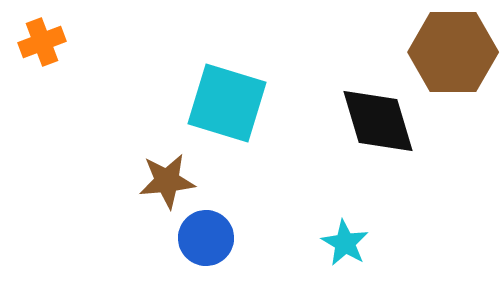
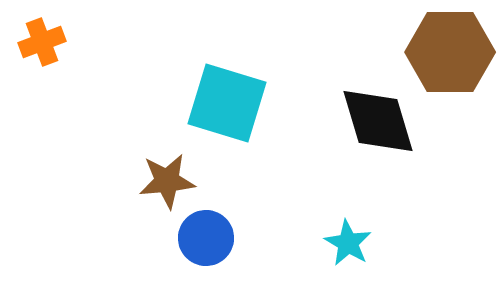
brown hexagon: moved 3 px left
cyan star: moved 3 px right
